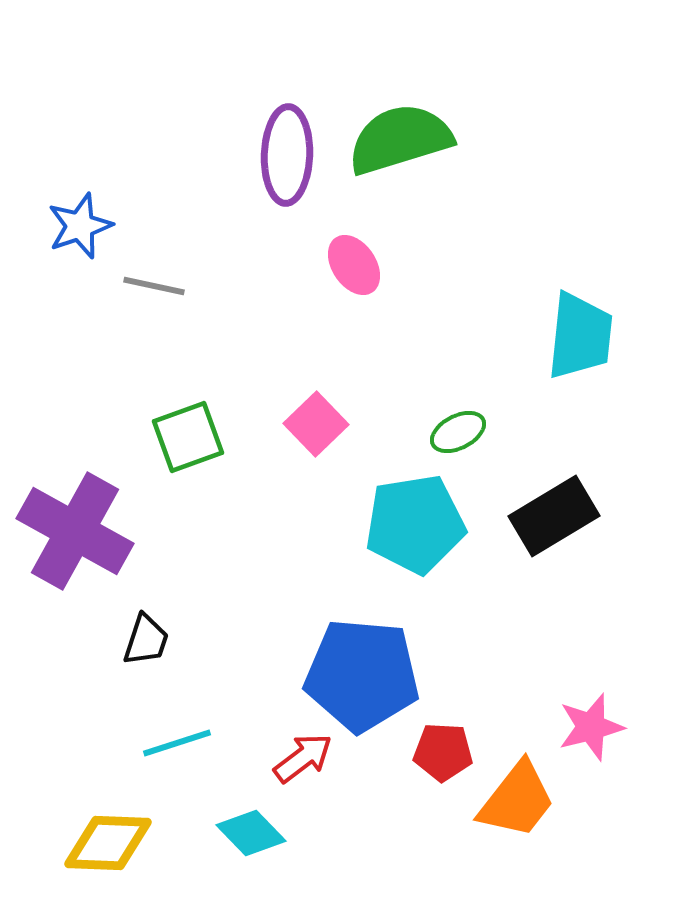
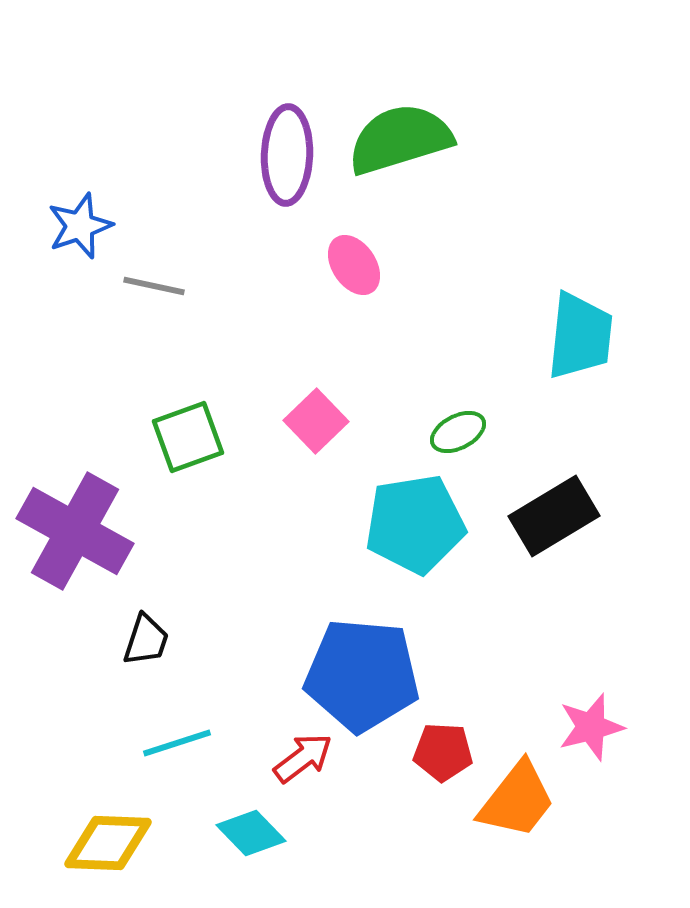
pink square: moved 3 px up
